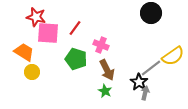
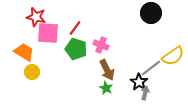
green pentagon: moved 10 px up
green star: moved 1 px right, 3 px up
